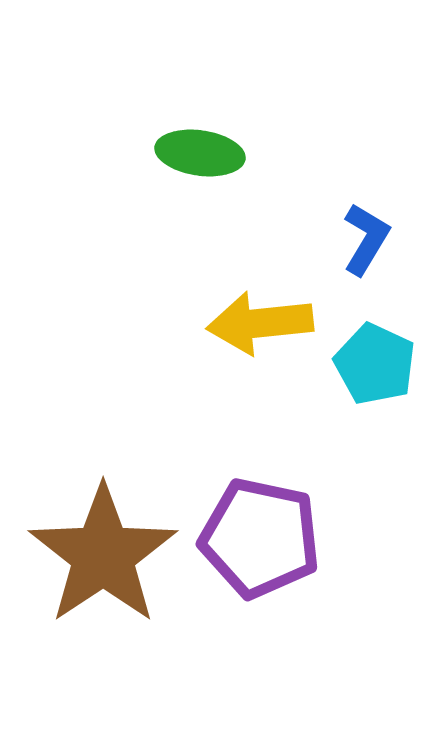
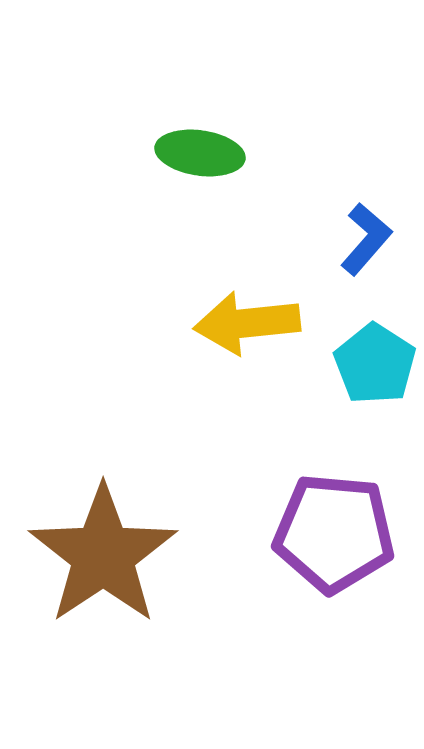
blue L-shape: rotated 10 degrees clockwise
yellow arrow: moved 13 px left
cyan pentagon: rotated 8 degrees clockwise
purple pentagon: moved 74 px right, 5 px up; rotated 7 degrees counterclockwise
